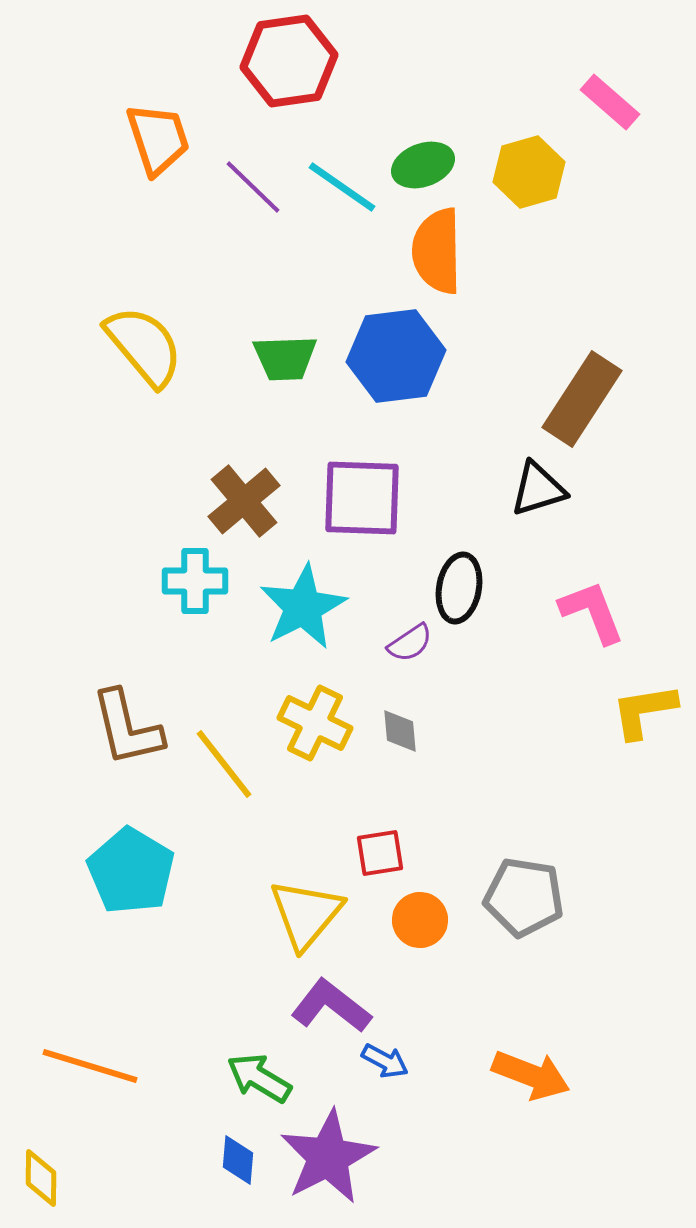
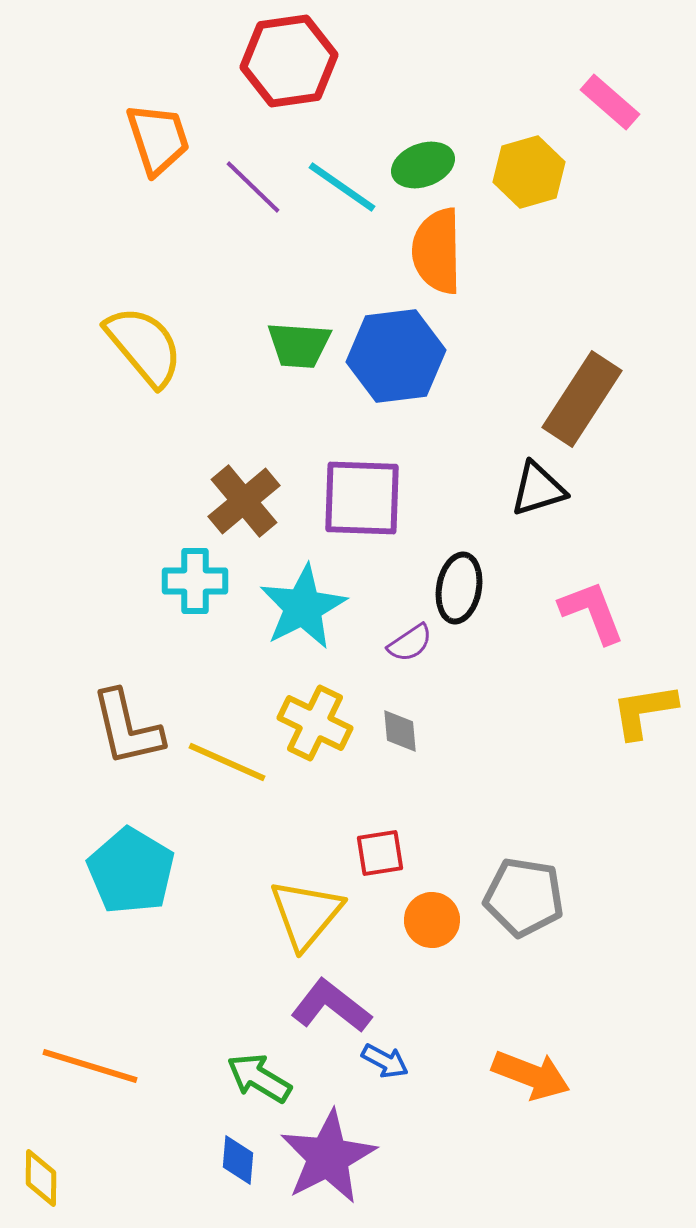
green trapezoid: moved 14 px right, 13 px up; rotated 6 degrees clockwise
yellow line: moved 3 px right, 2 px up; rotated 28 degrees counterclockwise
orange circle: moved 12 px right
